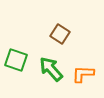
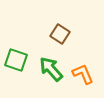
orange L-shape: rotated 65 degrees clockwise
